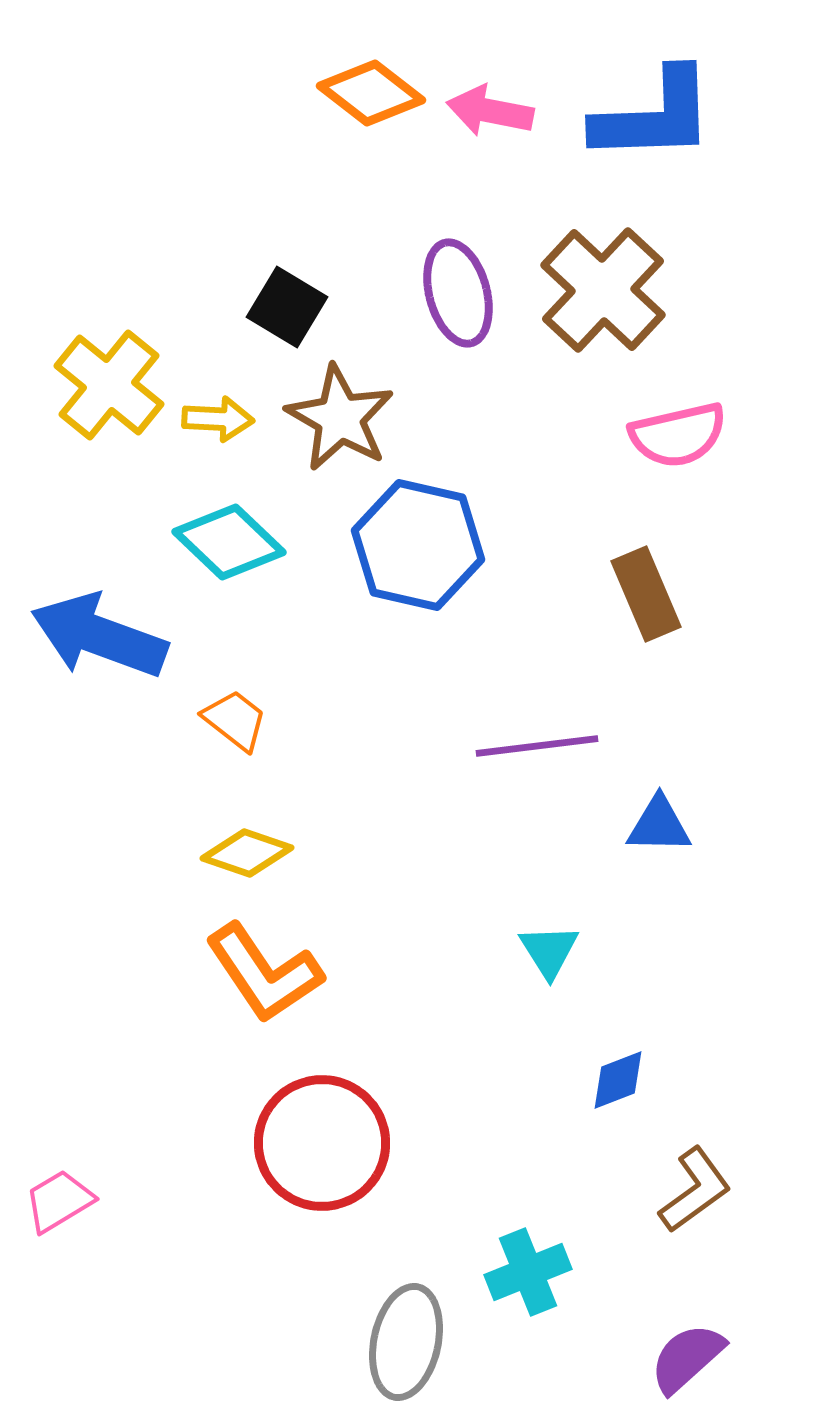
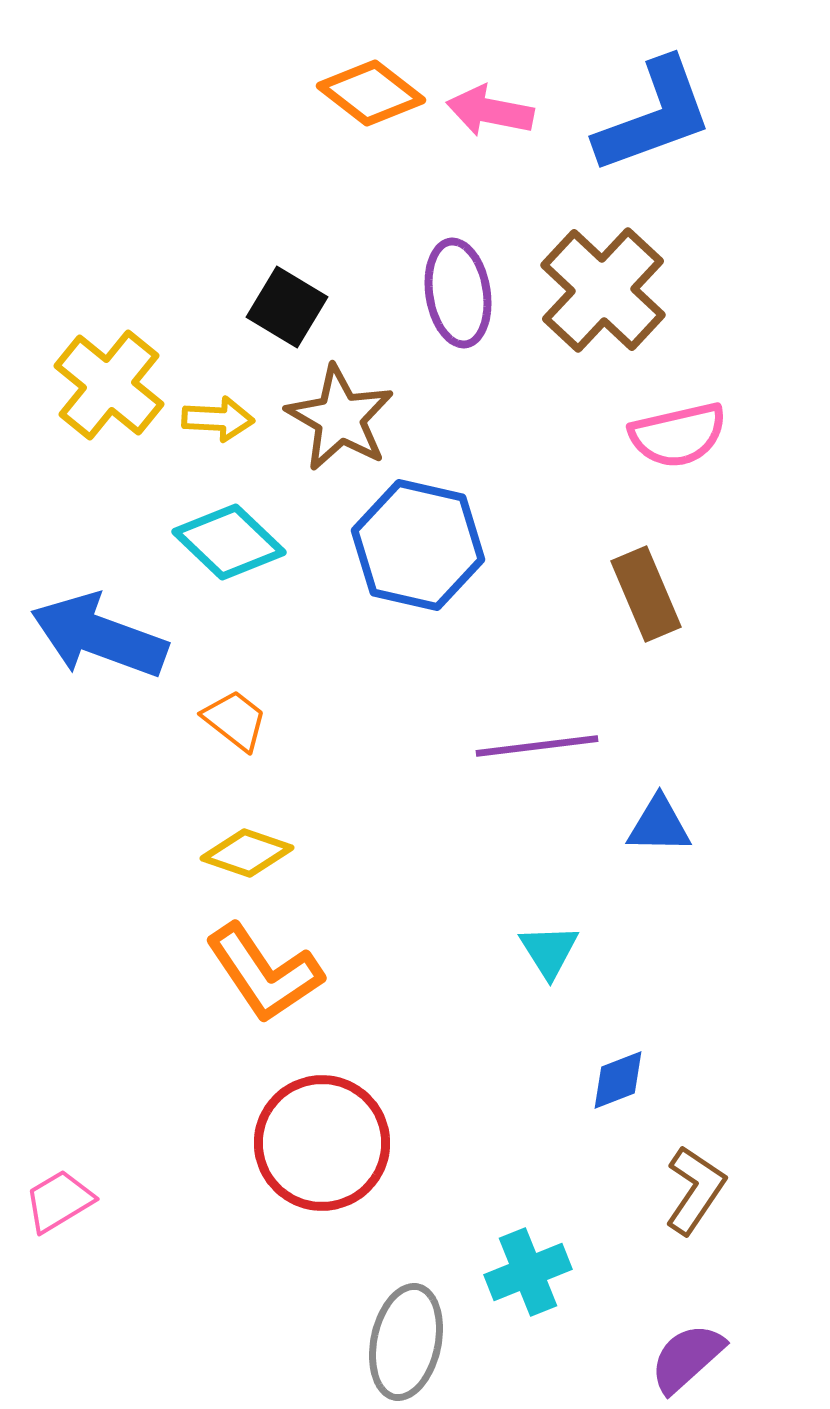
blue L-shape: rotated 18 degrees counterclockwise
purple ellipse: rotated 6 degrees clockwise
brown L-shape: rotated 20 degrees counterclockwise
